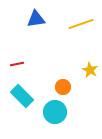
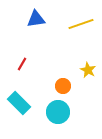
red line: moved 5 px right; rotated 48 degrees counterclockwise
yellow star: moved 2 px left
orange circle: moved 1 px up
cyan rectangle: moved 3 px left, 7 px down
cyan circle: moved 3 px right
